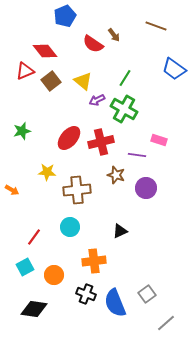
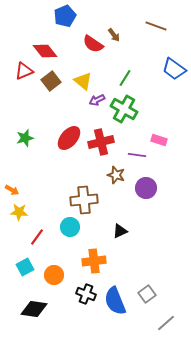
red triangle: moved 1 px left
green star: moved 3 px right, 7 px down
yellow star: moved 28 px left, 40 px down
brown cross: moved 7 px right, 10 px down
red line: moved 3 px right
blue semicircle: moved 2 px up
